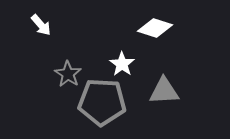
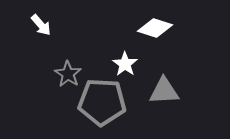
white star: moved 3 px right
